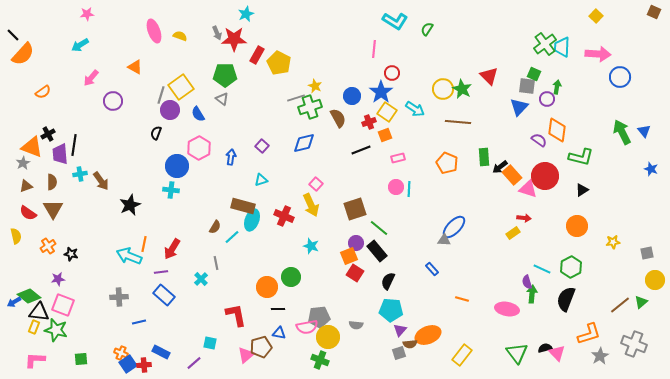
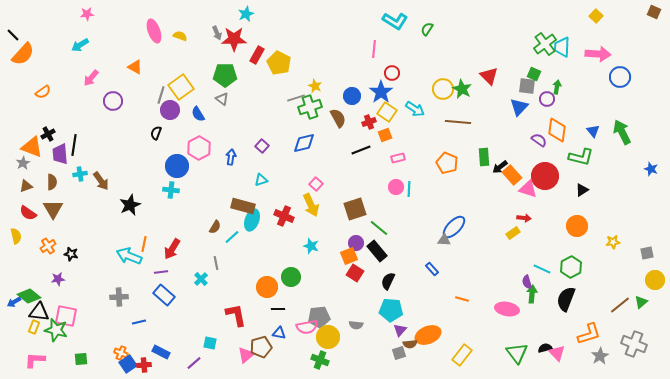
blue triangle at (644, 131): moved 51 px left
pink square at (63, 305): moved 3 px right, 11 px down; rotated 10 degrees counterclockwise
